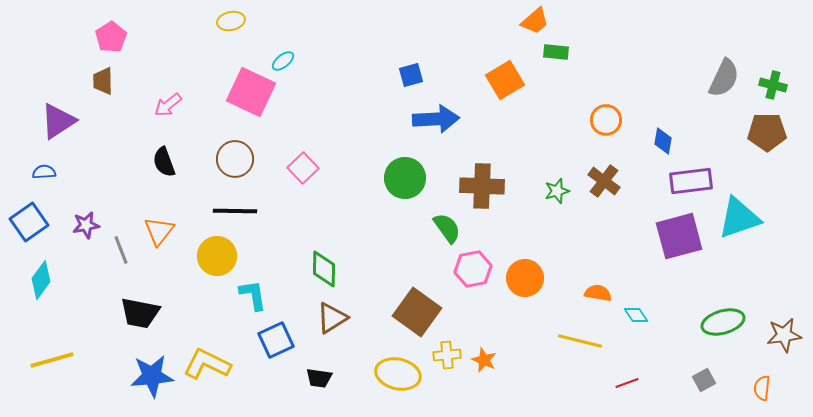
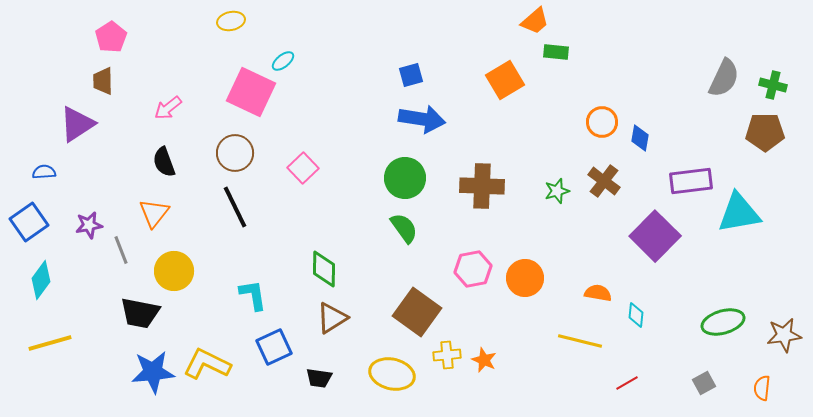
pink arrow at (168, 105): moved 3 px down
blue arrow at (436, 119): moved 14 px left; rotated 12 degrees clockwise
orange circle at (606, 120): moved 4 px left, 2 px down
purple triangle at (58, 121): moved 19 px right, 3 px down
brown pentagon at (767, 132): moved 2 px left
blue diamond at (663, 141): moved 23 px left, 3 px up
brown circle at (235, 159): moved 6 px up
black line at (235, 211): moved 4 px up; rotated 63 degrees clockwise
cyan triangle at (739, 218): moved 5 px up; rotated 9 degrees clockwise
purple star at (86, 225): moved 3 px right
green semicircle at (447, 228): moved 43 px left
orange triangle at (159, 231): moved 5 px left, 18 px up
purple square at (679, 236): moved 24 px left; rotated 30 degrees counterclockwise
yellow circle at (217, 256): moved 43 px left, 15 px down
cyan diamond at (636, 315): rotated 40 degrees clockwise
blue square at (276, 340): moved 2 px left, 7 px down
yellow line at (52, 360): moved 2 px left, 17 px up
yellow ellipse at (398, 374): moved 6 px left
blue star at (152, 376): moved 1 px right, 4 px up
gray square at (704, 380): moved 3 px down
red line at (627, 383): rotated 10 degrees counterclockwise
